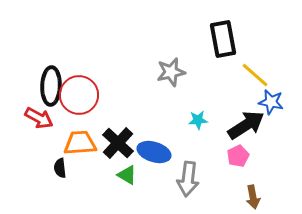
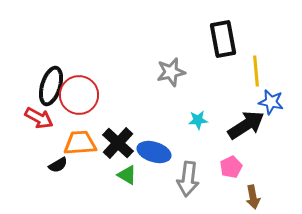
yellow line: moved 1 px right, 4 px up; rotated 44 degrees clockwise
black ellipse: rotated 15 degrees clockwise
pink pentagon: moved 7 px left, 11 px down
black semicircle: moved 2 px left, 3 px up; rotated 114 degrees counterclockwise
